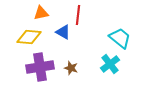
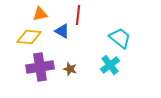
orange triangle: moved 1 px left, 1 px down
blue triangle: moved 1 px left, 1 px up
cyan cross: moved 1 px down
brown star: moved 1 px left, 1 px down
